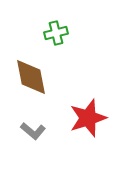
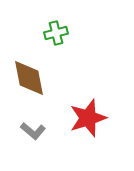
brown diamond: moved 2 px left, 1 px down
